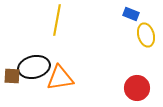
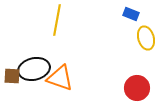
yellow ellipse: moved 3 px down
black ellipse: moved 2 px down
orange triangle: rotated 28 degrees clockwise
